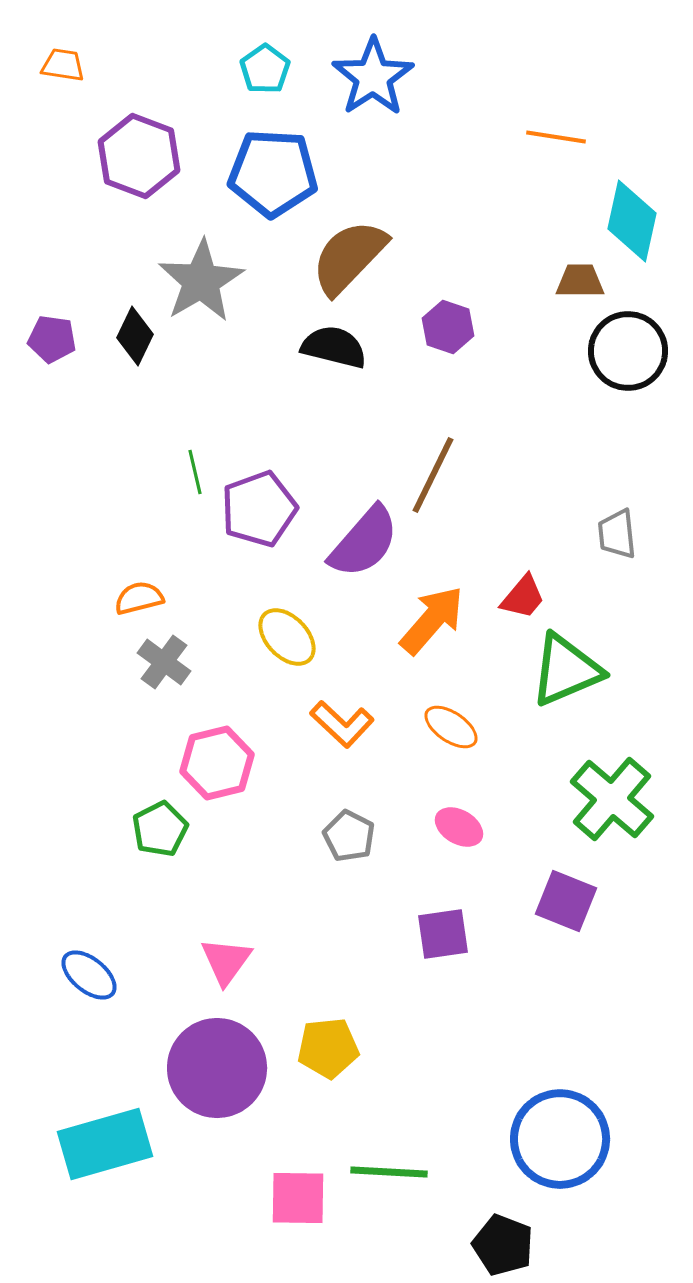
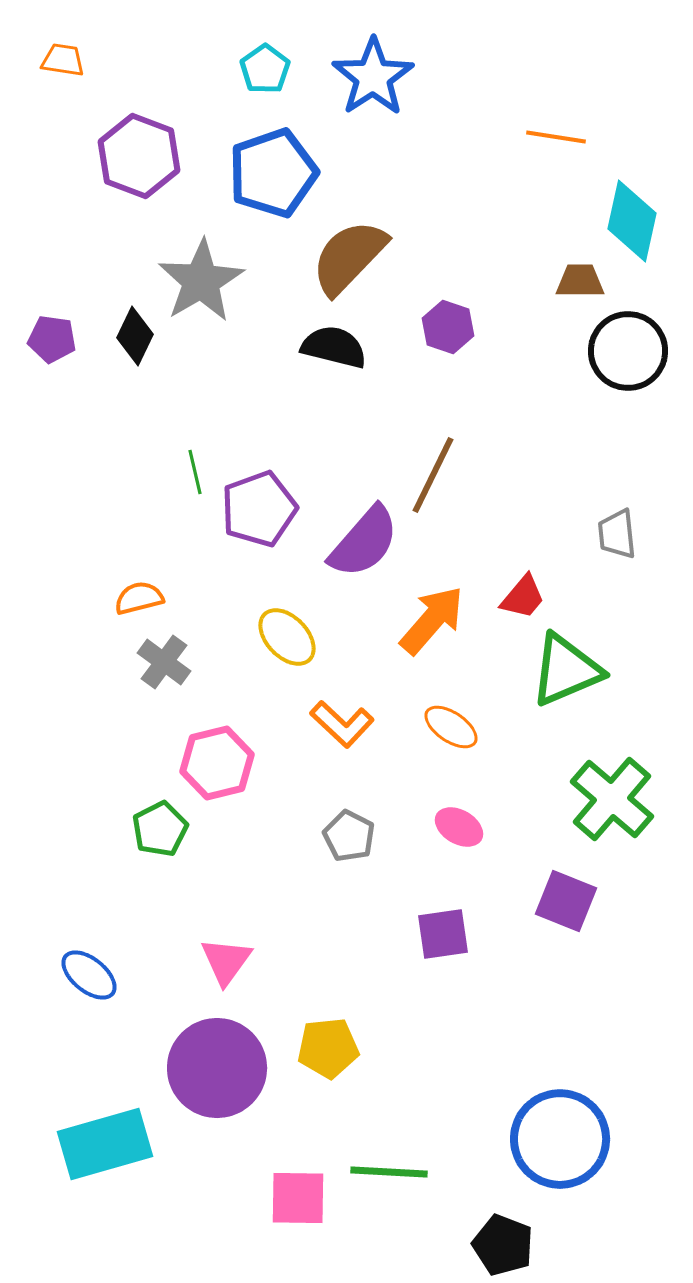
orange trapezoid at (63, 65): moved 5 px up
blue pentagon at (273, 173): rotated 22 degrees counterclockwise
